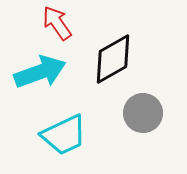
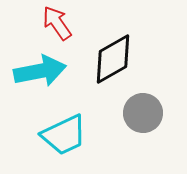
cyan arrow: moved 1 px up; rotated 9 degrees clockwise
